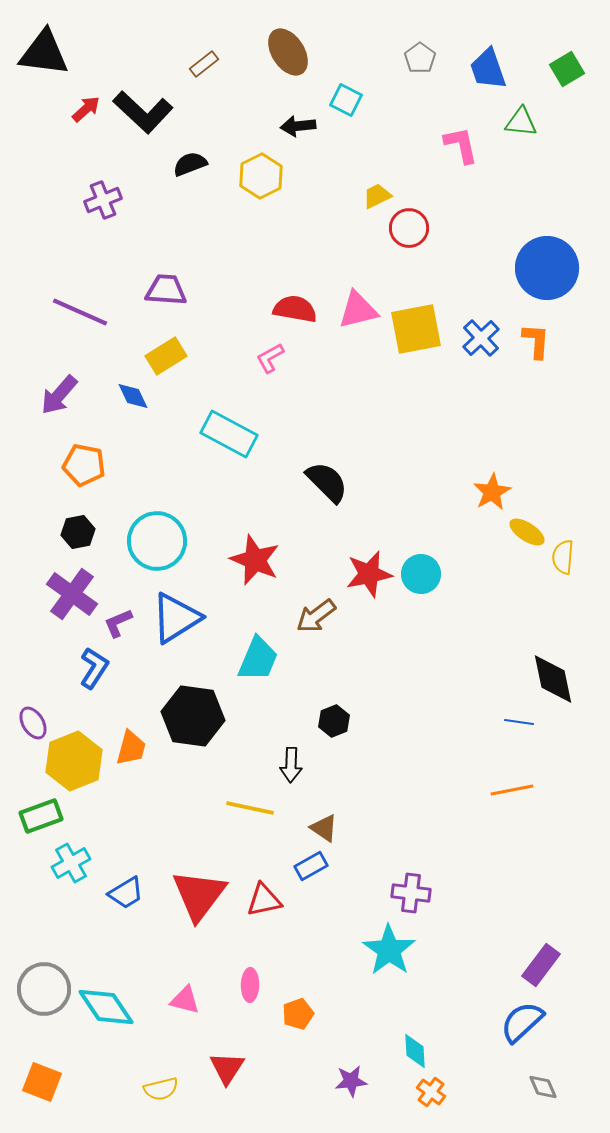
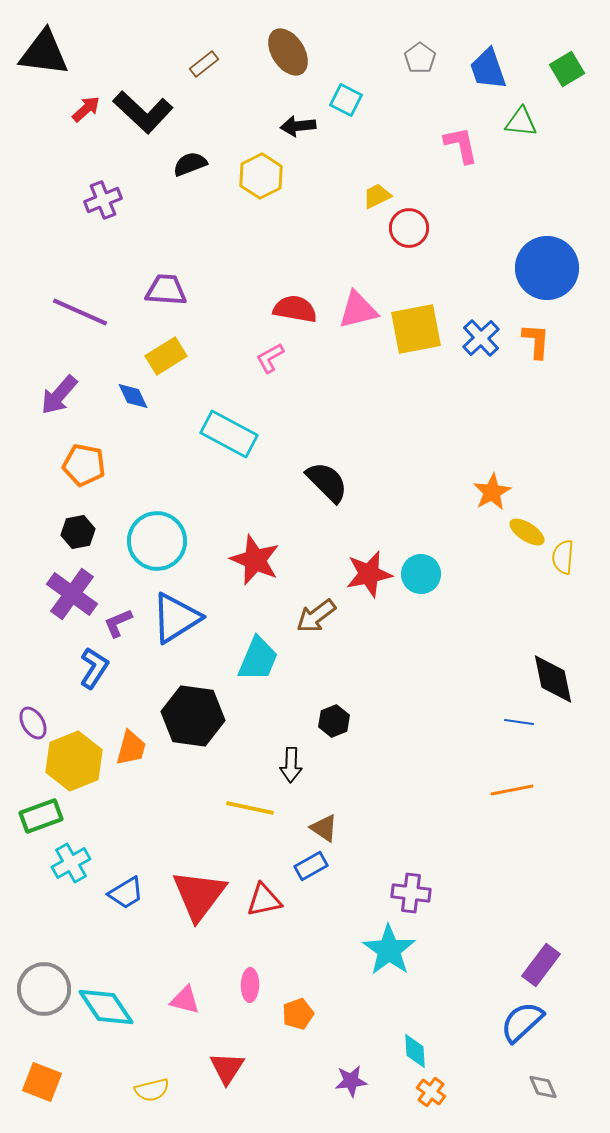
yellow semicircle at (161, 1089): moved 9 px left, 1 px down
